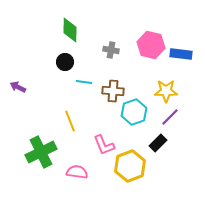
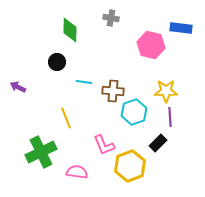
gray cross: moved 32 px up
blue rectangle: moved 26 px up
black circle: moved 8 px left
purple line: rotated 48 degrees counterclockwise
yellow line: moved 4 px left, 3 px up
